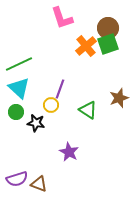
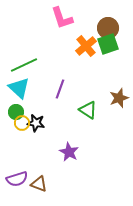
green line: moved 5 px right, 1 px down
yellow circle: moved 29 px left, 18 px down
